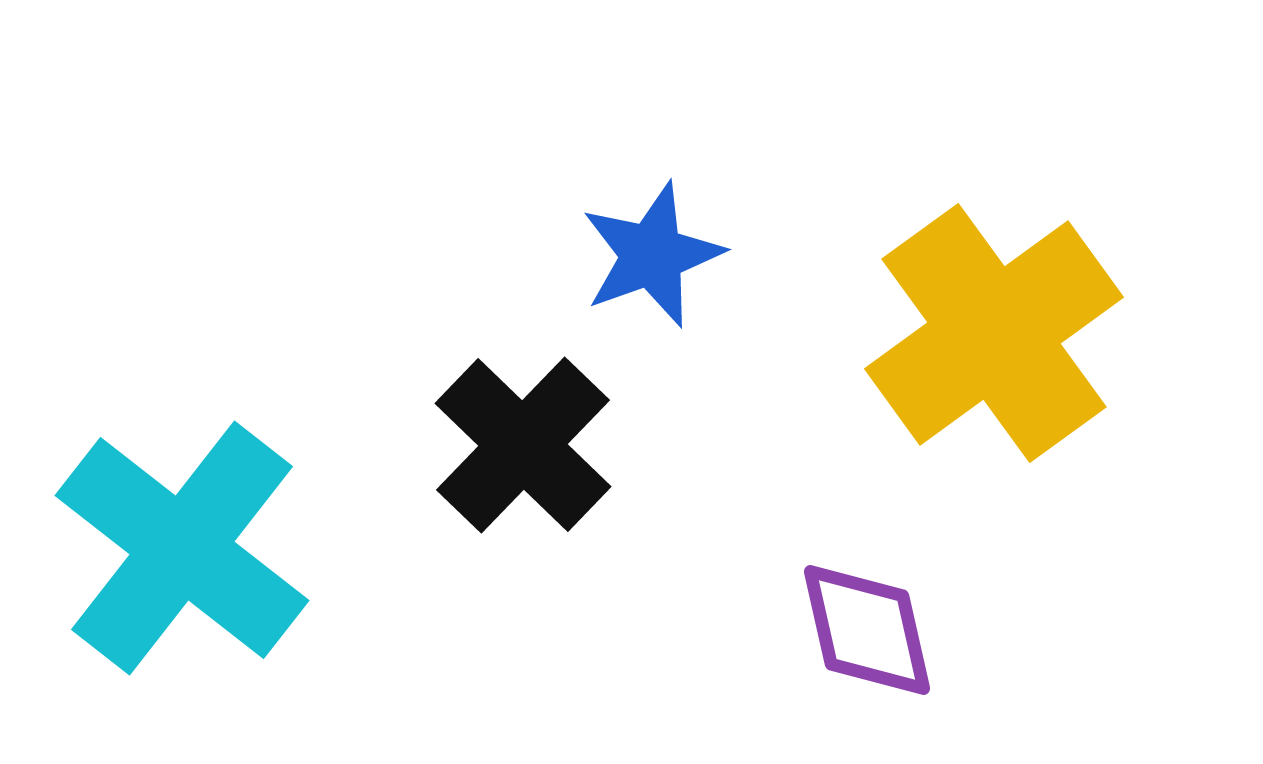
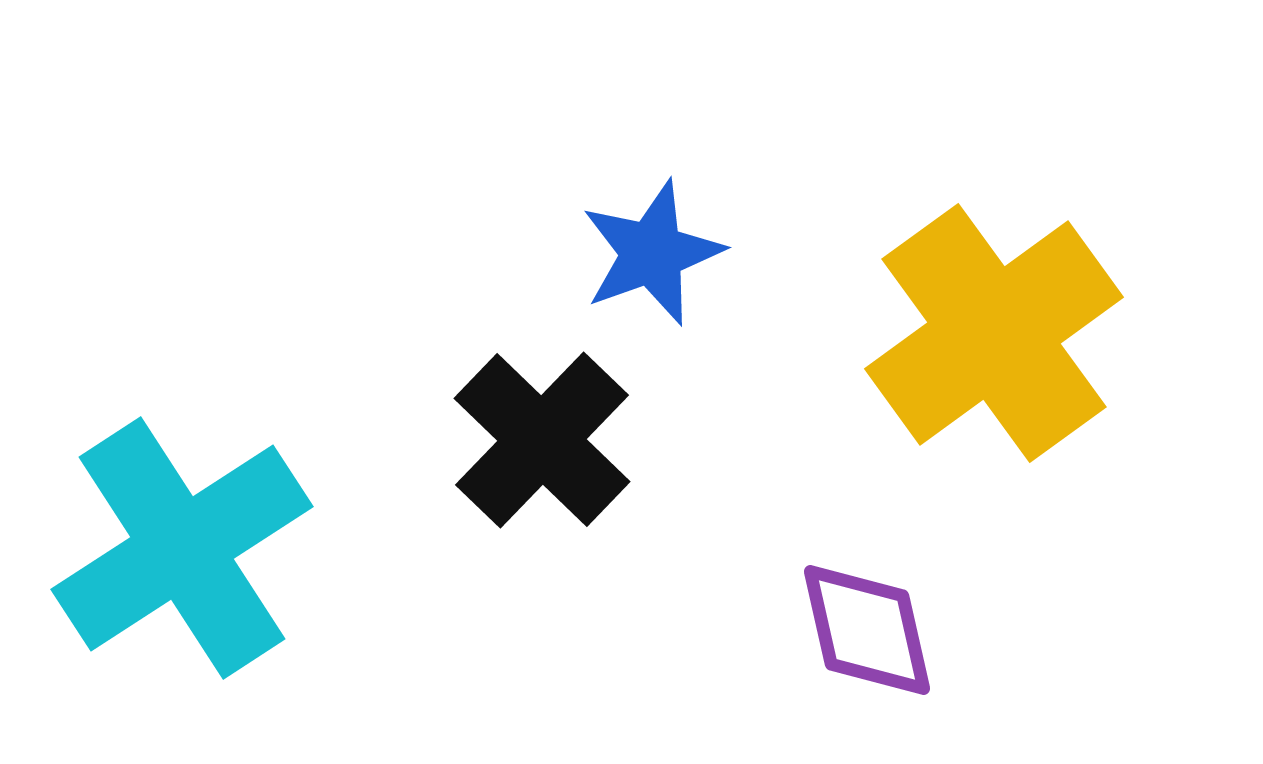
blue star: moved 2 px up
black cross: moved 19 px right, 5 px up
cyan cross: rotated 19 degrees clockwise
